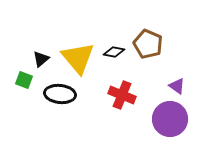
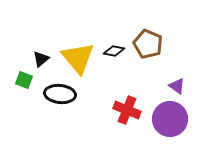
black diamond: moved 1 px up
red cross: moved 5 px right, 15 px down
